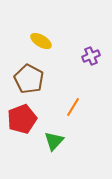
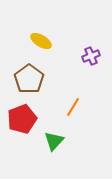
brown pentagon: rotated 8 degrees clockwise
